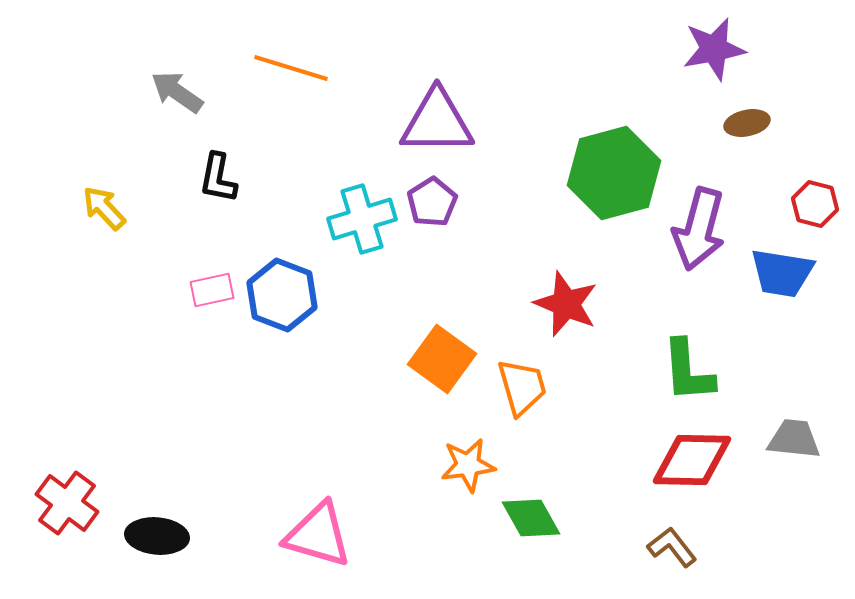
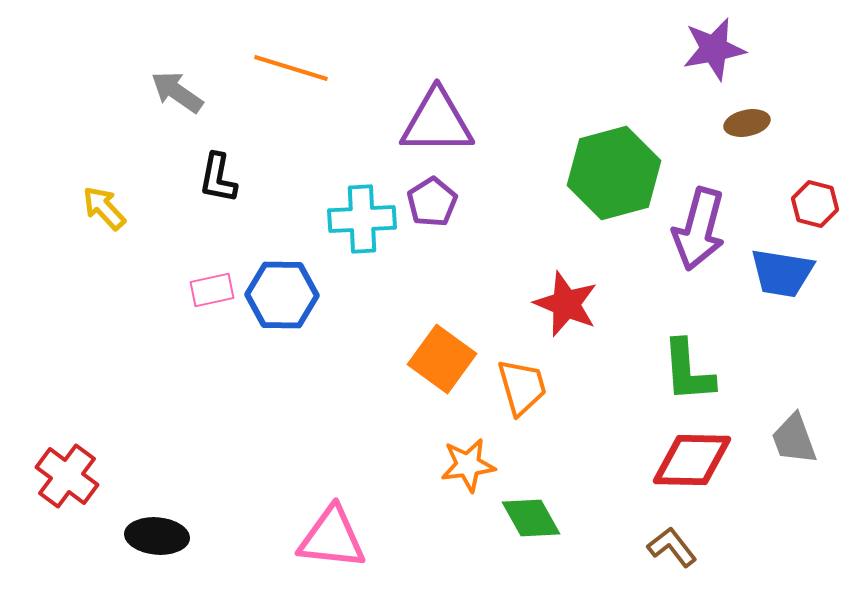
cyan cross: rotated 14 degrees clockwise
blue hexagon: rotated 20 degrees counterclockwise
gray trapezoid: rotated 116 degrees counterclockwise
red cross: moved 27 px up
pink triangle: moved 14 px right, 3 px down; rotated 10 degrees counterclockwise
